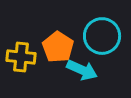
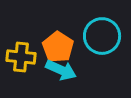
cyan arrow: moved 21 px left
